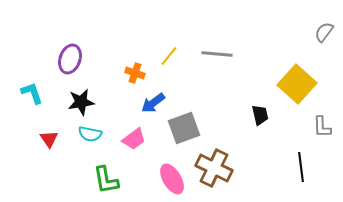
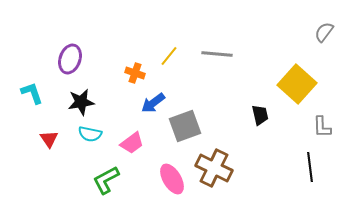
gray square: moved 1 px right, 2 px up
pink trapezoid: moved 2 px left, 4 px down
black line: moved 9 px right
green L-shape: rotated 72 degrees clockwise
